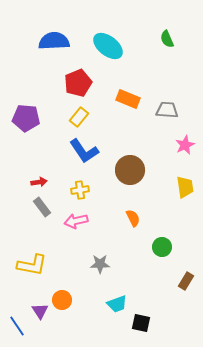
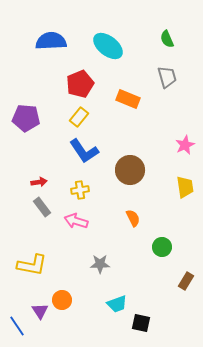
blue semicircle: moved 3 px left
red pentagon: moved 2 px right, 1 px down
gray trapezoid: moved 33 px up; rotated 70 degrees clockwise
pink arrow: rotated 30 degrees clockwise
